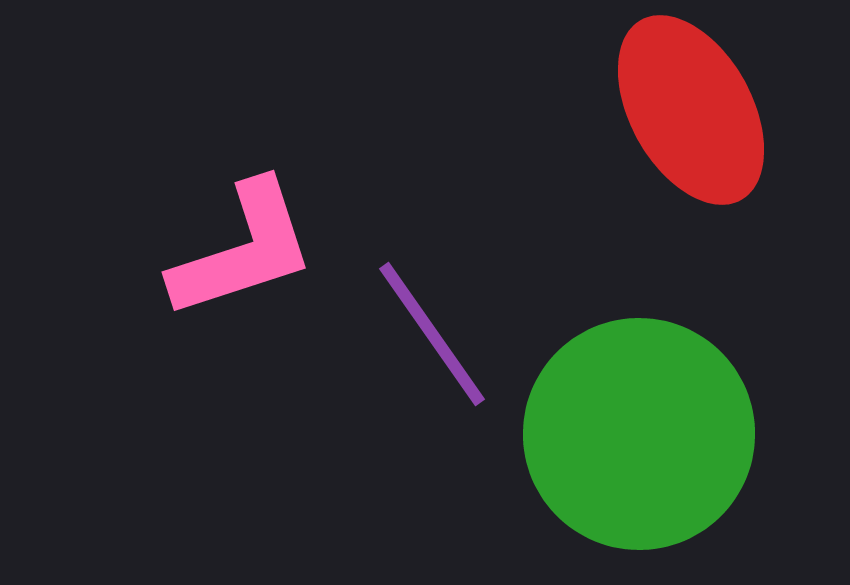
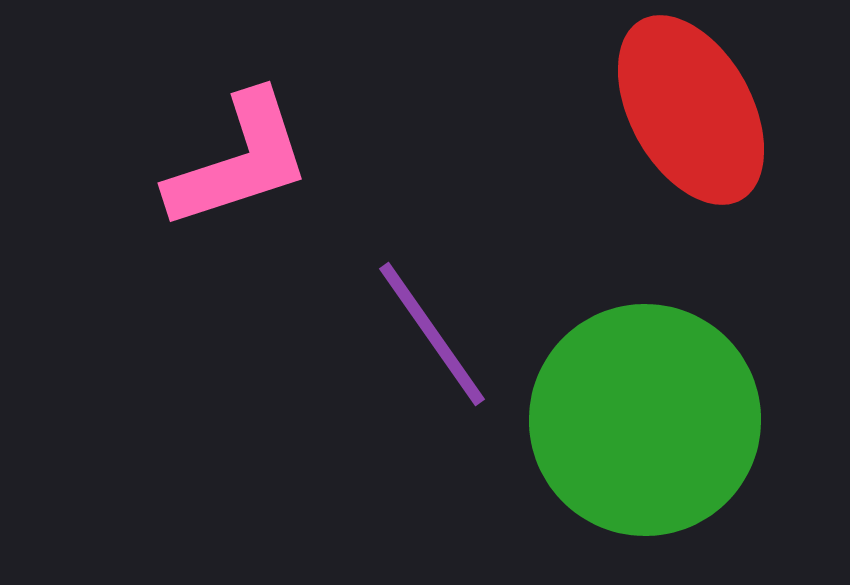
pink L-shape: moved 4 px left, 89 px up
green circle: moved 6 px right, 14 px up
